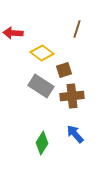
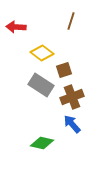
brown line: moved 6 px left, 8 px up
red arrow: moved 3 px right, 6 px up
gray rectangle: moved 1 px up
brown cross: moved 1 px down; rotated 15 degrees counterclockwise
blue arrow: moved 3 px left, 10 px up
green diamond: rotated 70 degrees clockwise
